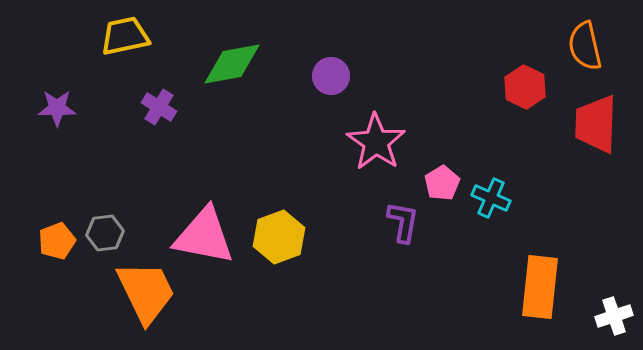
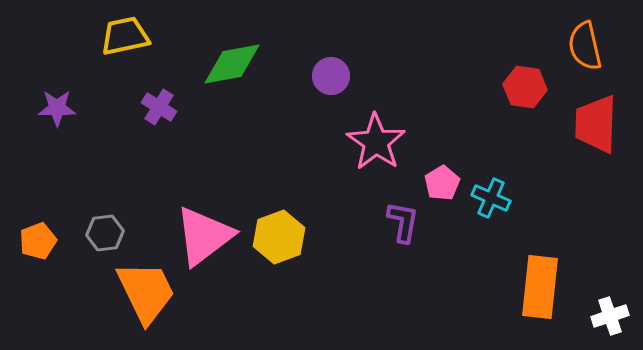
red hexagon: rotated 18 degrees counterclockwise
pink triangle: rotated 48 degrees counterclockwise
orange pentagon: moved 19 px left
white cross: moved 4 px left
